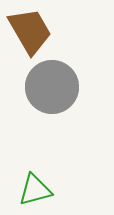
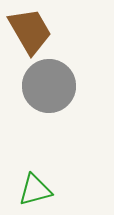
gray circle: moved 3 px left, 1 px up
